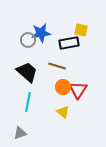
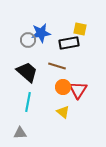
yellow square: moved 1 px left, 1 px up
gray triangle: rotated 16 degrees clockwise
